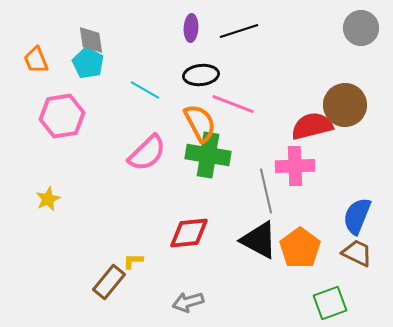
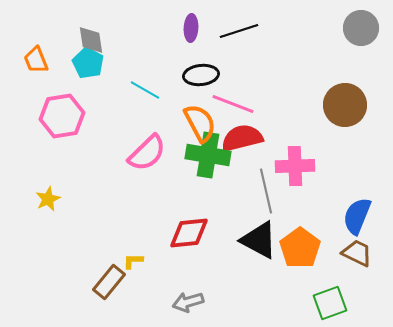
red semicircle: moved 70 px left, 12 px down
